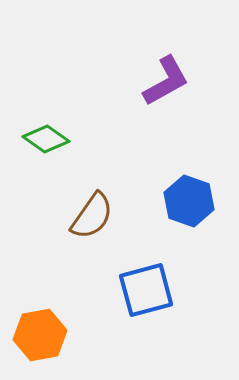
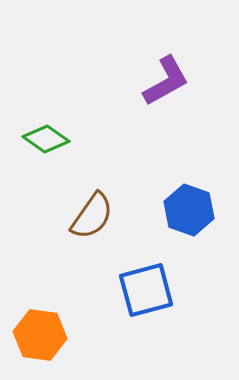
blue hexagon: moved 9 px down
orange hexagon: rotated 18 degrees clockwise
